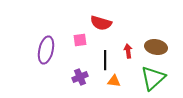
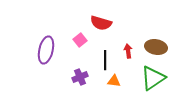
pink square: rotated 32 degrees counterclockwise
green triangle: rotated 8 degrees clockwise
